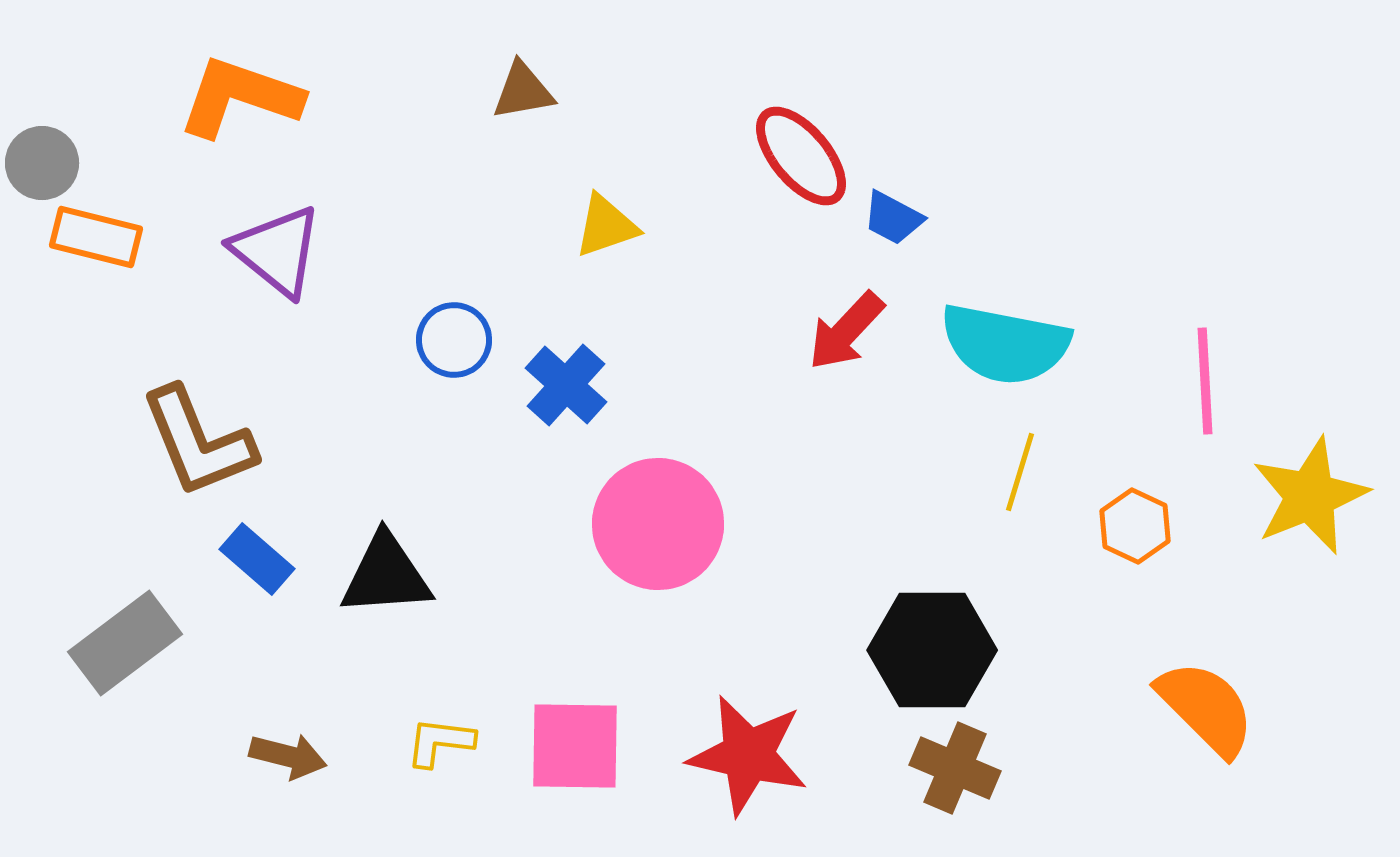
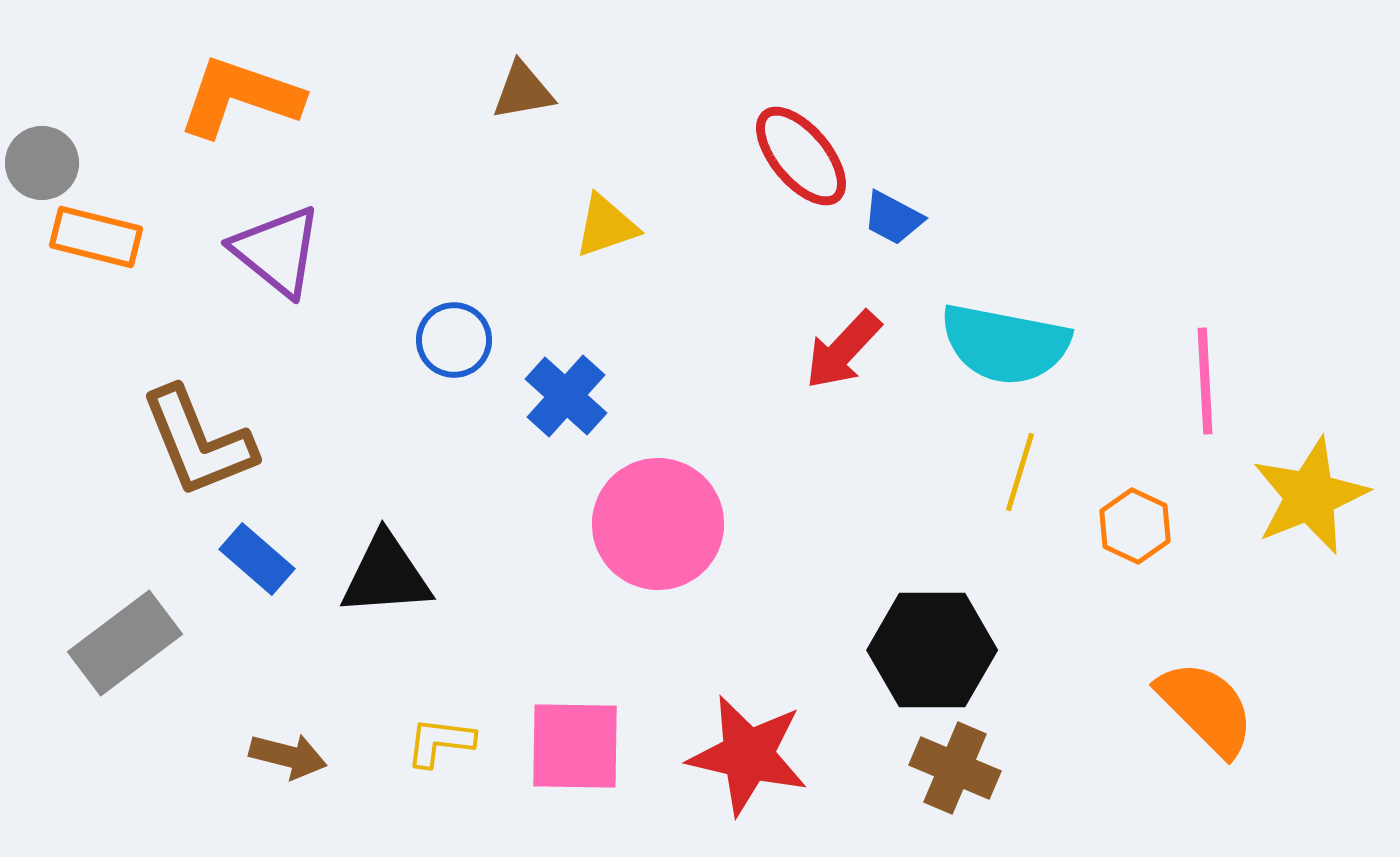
red arrow: moved 3 px left, 19 px down
blue cross: moved 11 px down
